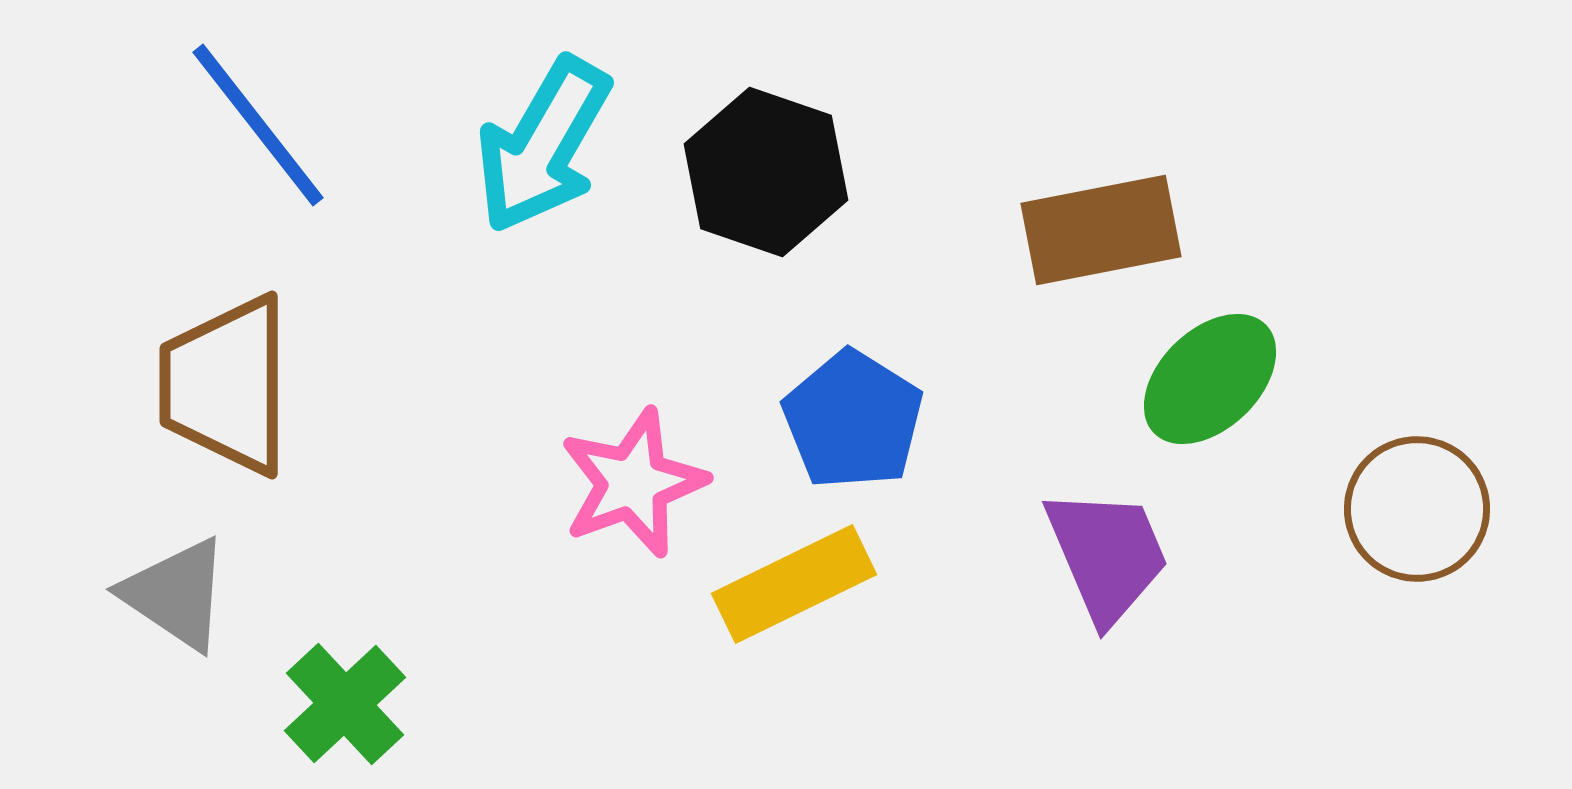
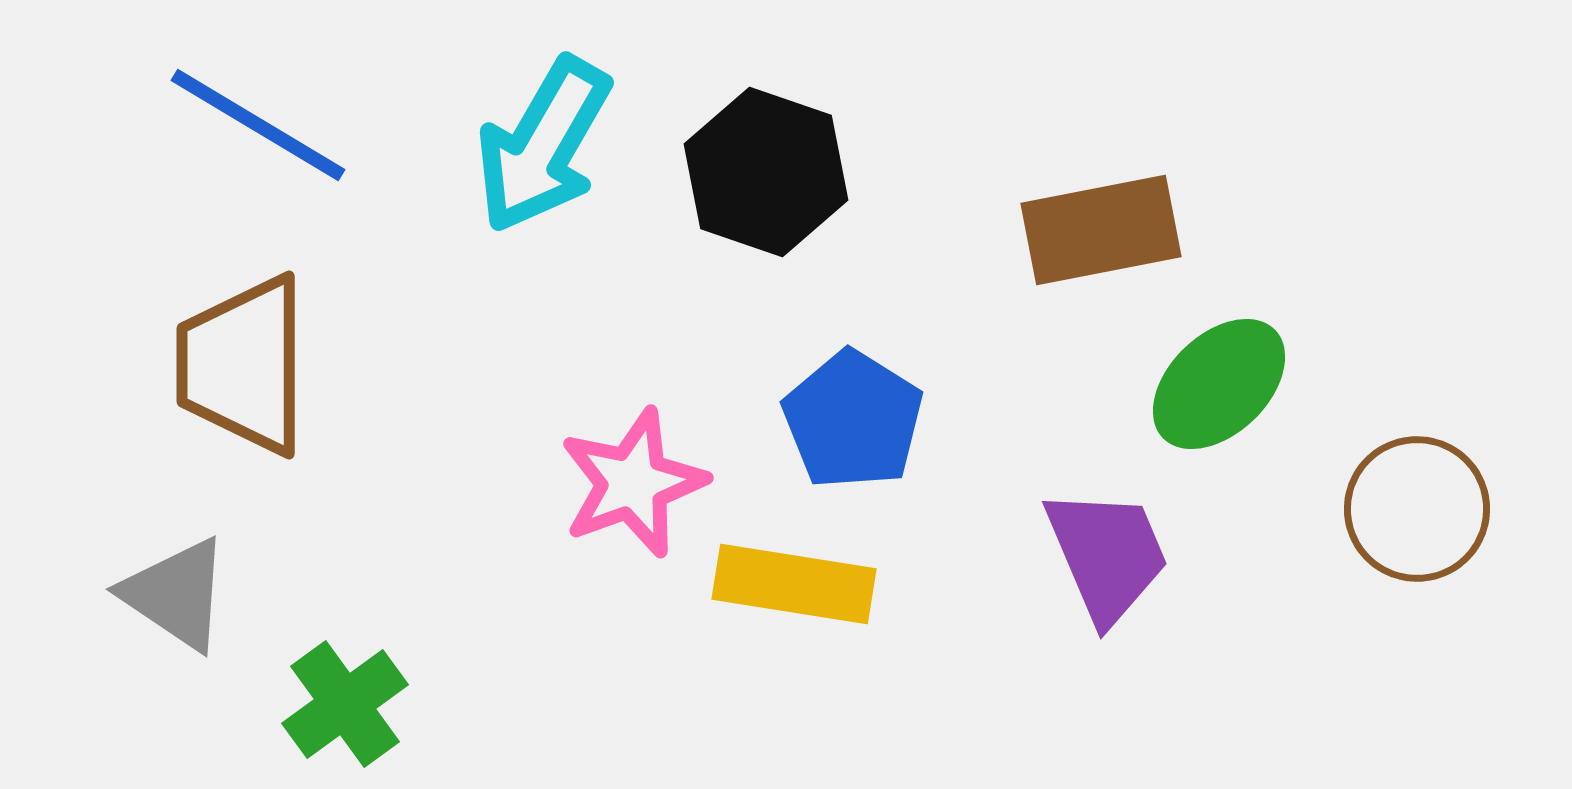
blue line: rotated 21 degrees counterclockwise
green ellipse: moved 9 px right, 5 px down
brown trapezoid: moved 17 px right, 20 px up
yellow rectangle: rotated 35 degrees clockwise
green cross: rotated 7 degrees clockwise
